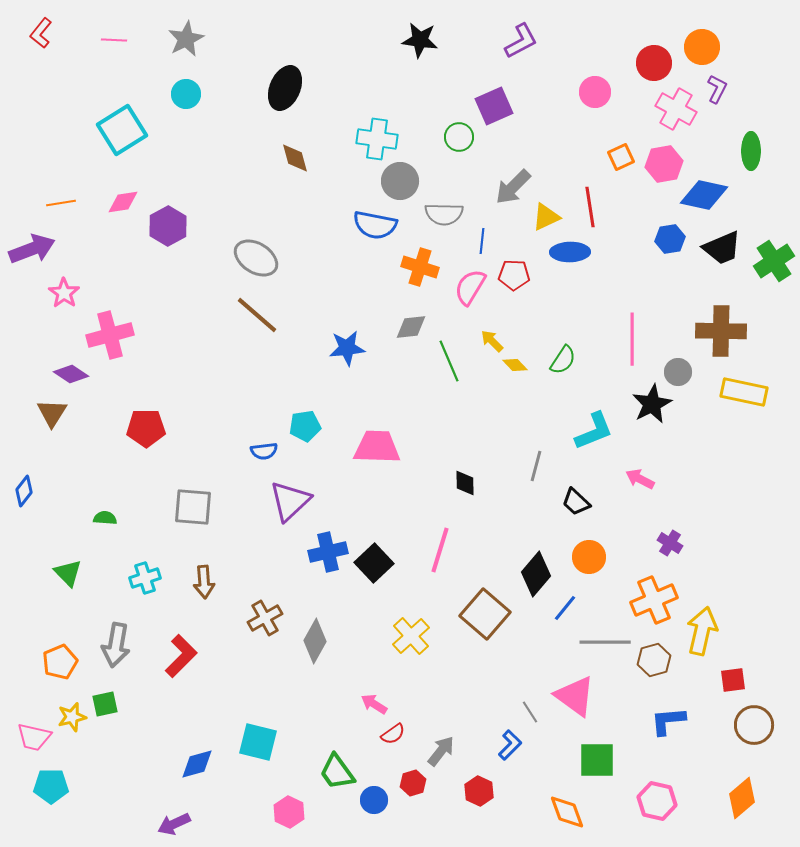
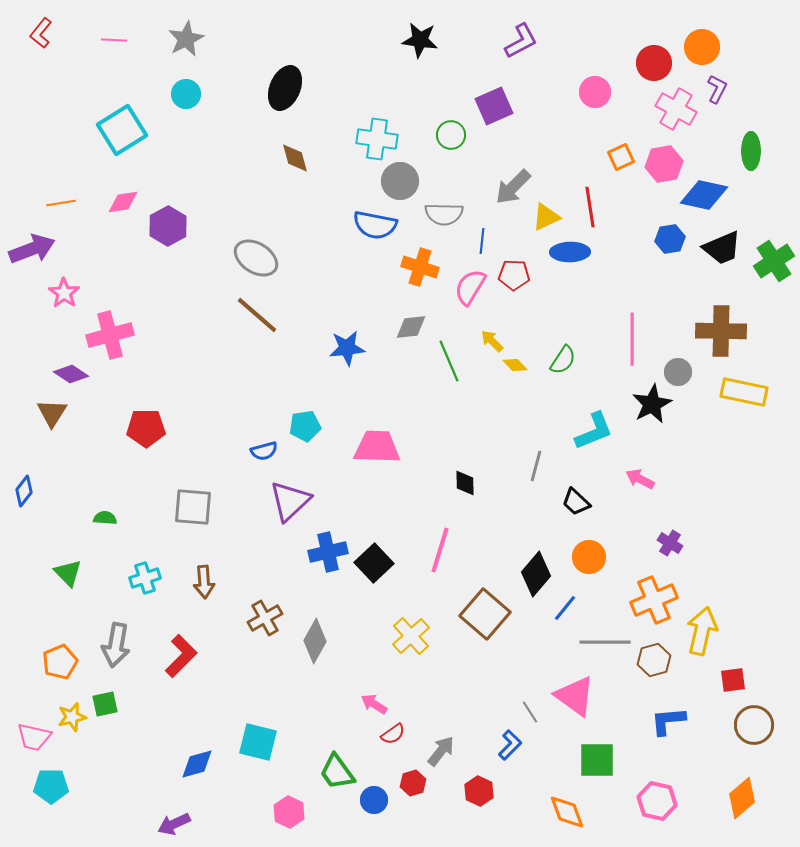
green circle at (459, 137): moved 8 px left, 2 px up
blue semicircle at (264, 451): rotated 8 degrees counterclockwise
